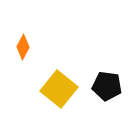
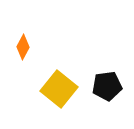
black pentagon: rotated 16 degrees counterclockwise
